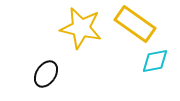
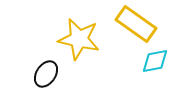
yellow rectangle: moved 1 px right
yellow star: moved 2 px left, 11 px down
